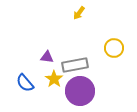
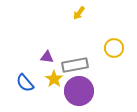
purple circle: moved 1 px left
